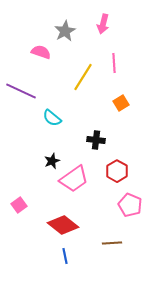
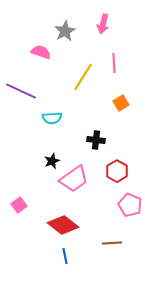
cyan semicircle: rotated 42 degrees counterclockwise
